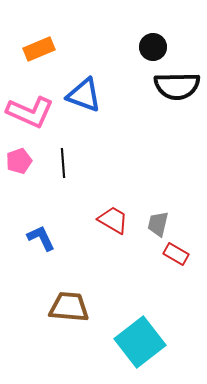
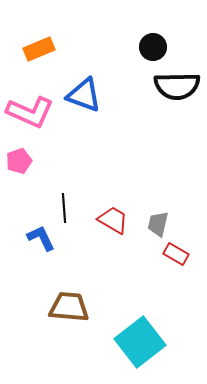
black line: moved 1 px right, 45 px down
